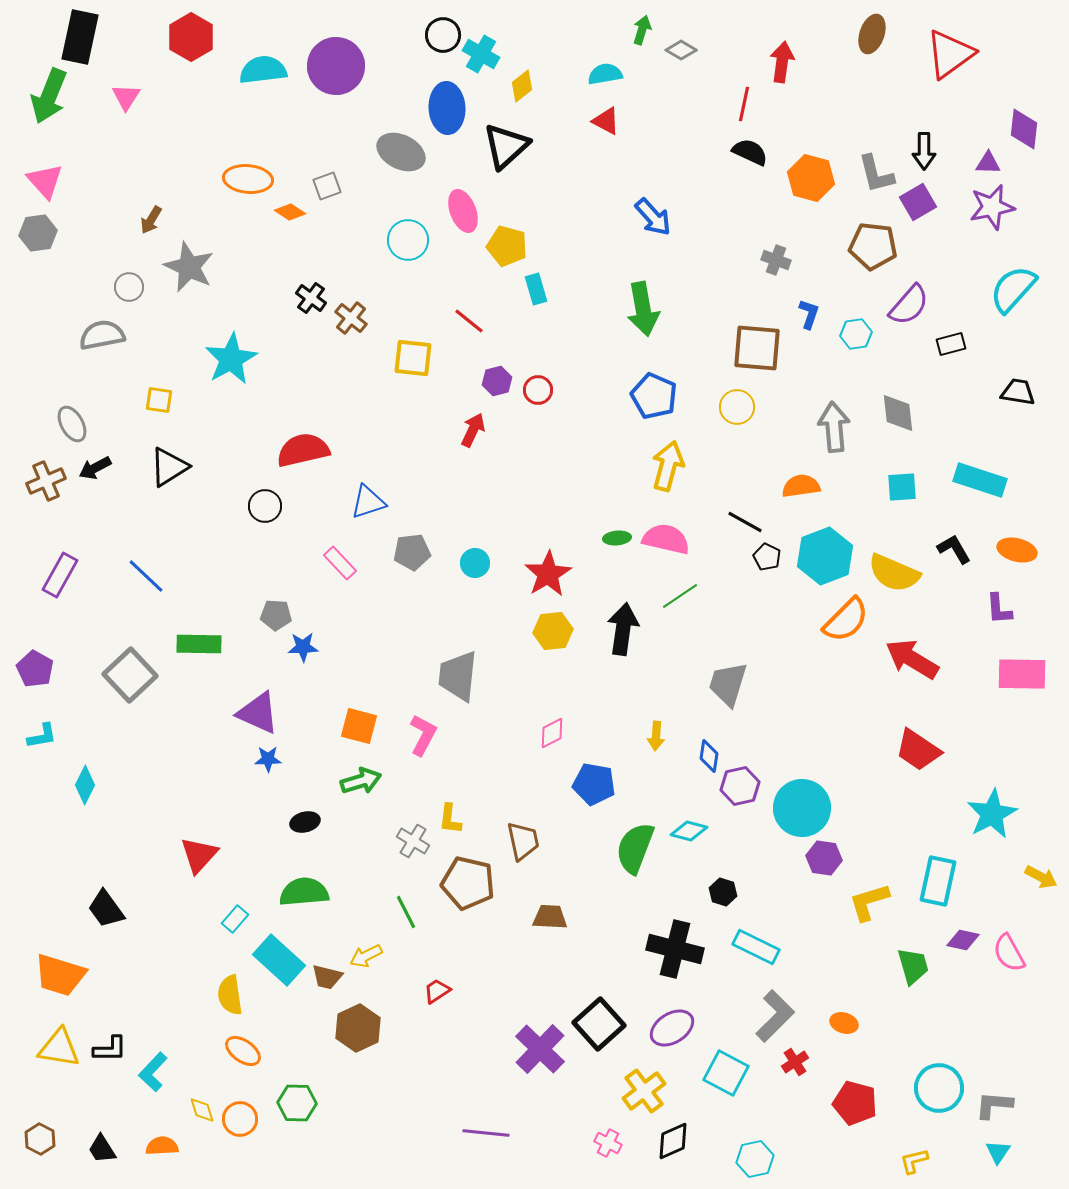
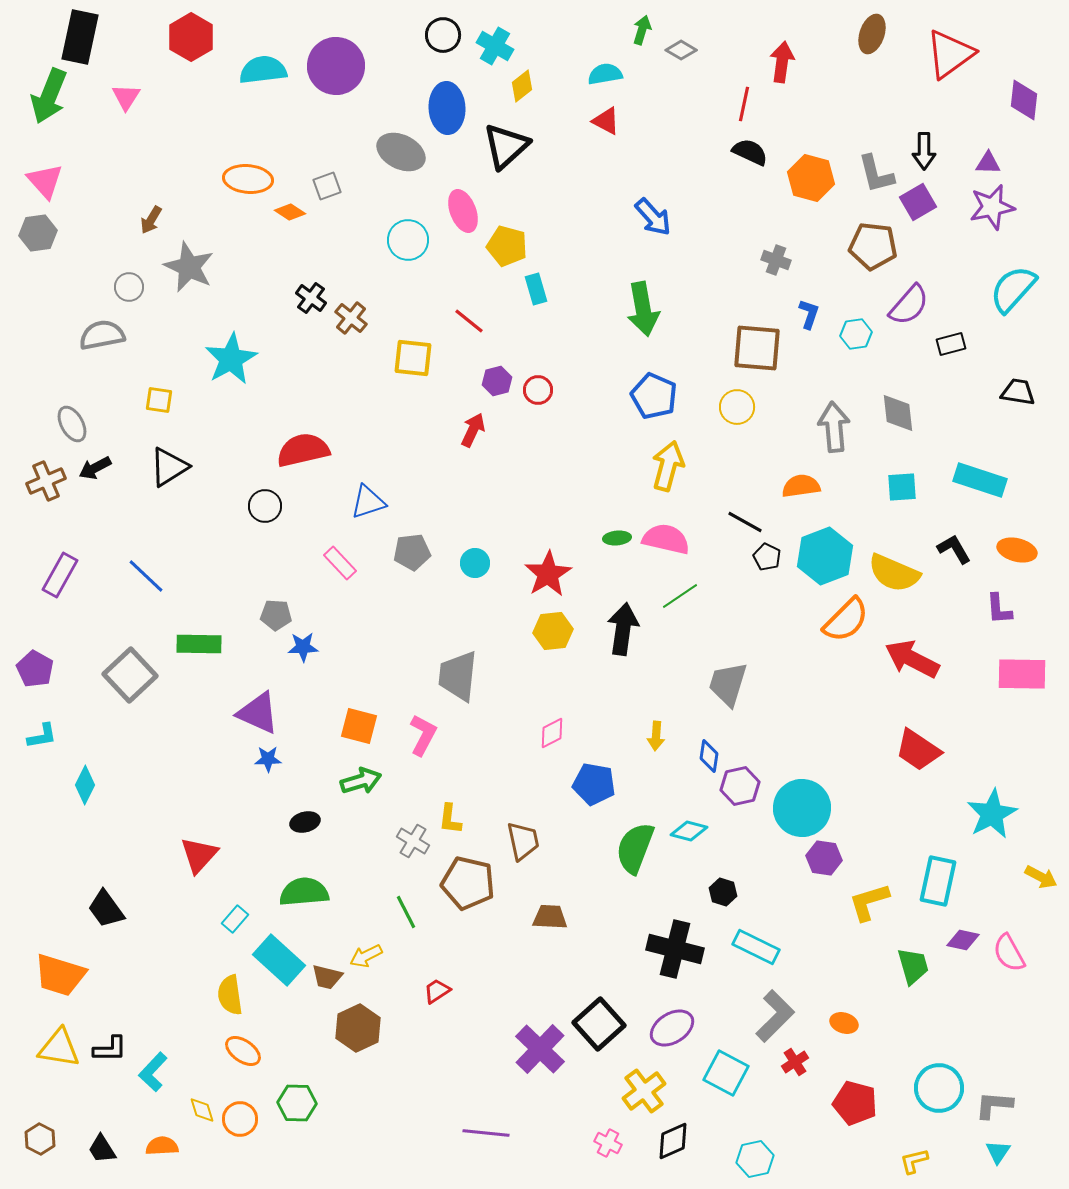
cyan cross at (481, 54): moved 14 px right, 8 px up
purple diamond at (1024, 129): moved 29 px up
red arrow at (912, 659): rotated 4 degrees counterclockwise
